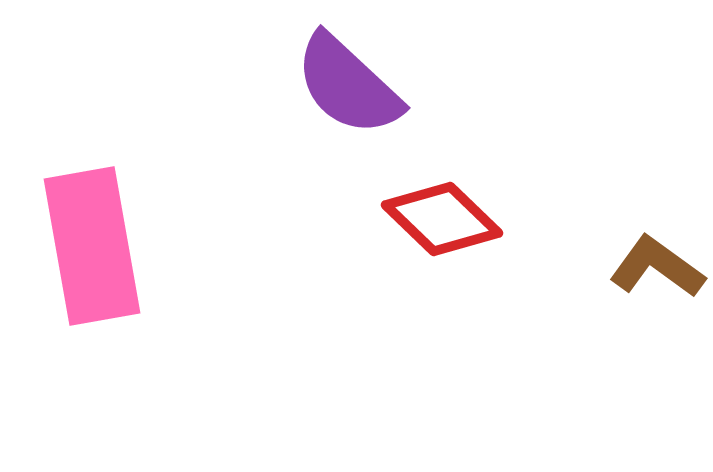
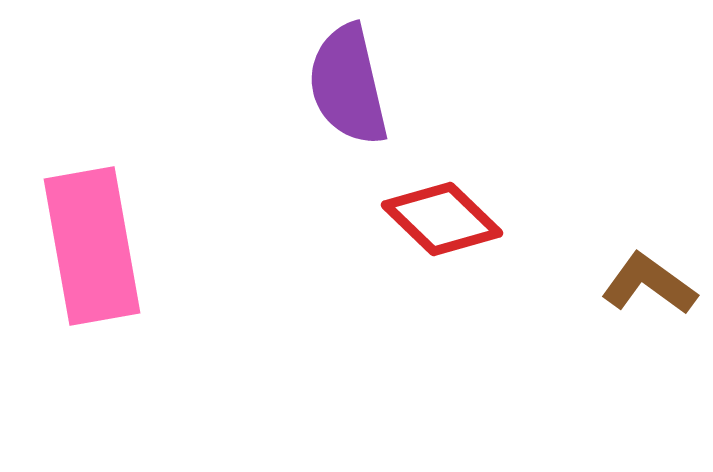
purple semicircle: rotated 34 degrees clockwise
brown L-shape: moved 8 px left, 17 px down
